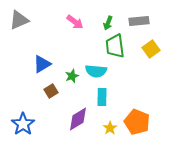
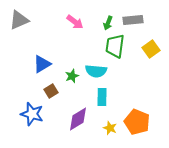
gray rectangle: moved 6 px left, 1 px up
green trapezoid: rotated 15 degrees clockwise
blue star: moved 9 px right, 10 px up; rotated 20 degrees counterclockwise
yellow star: rotated 16 degrees counterclockwise
